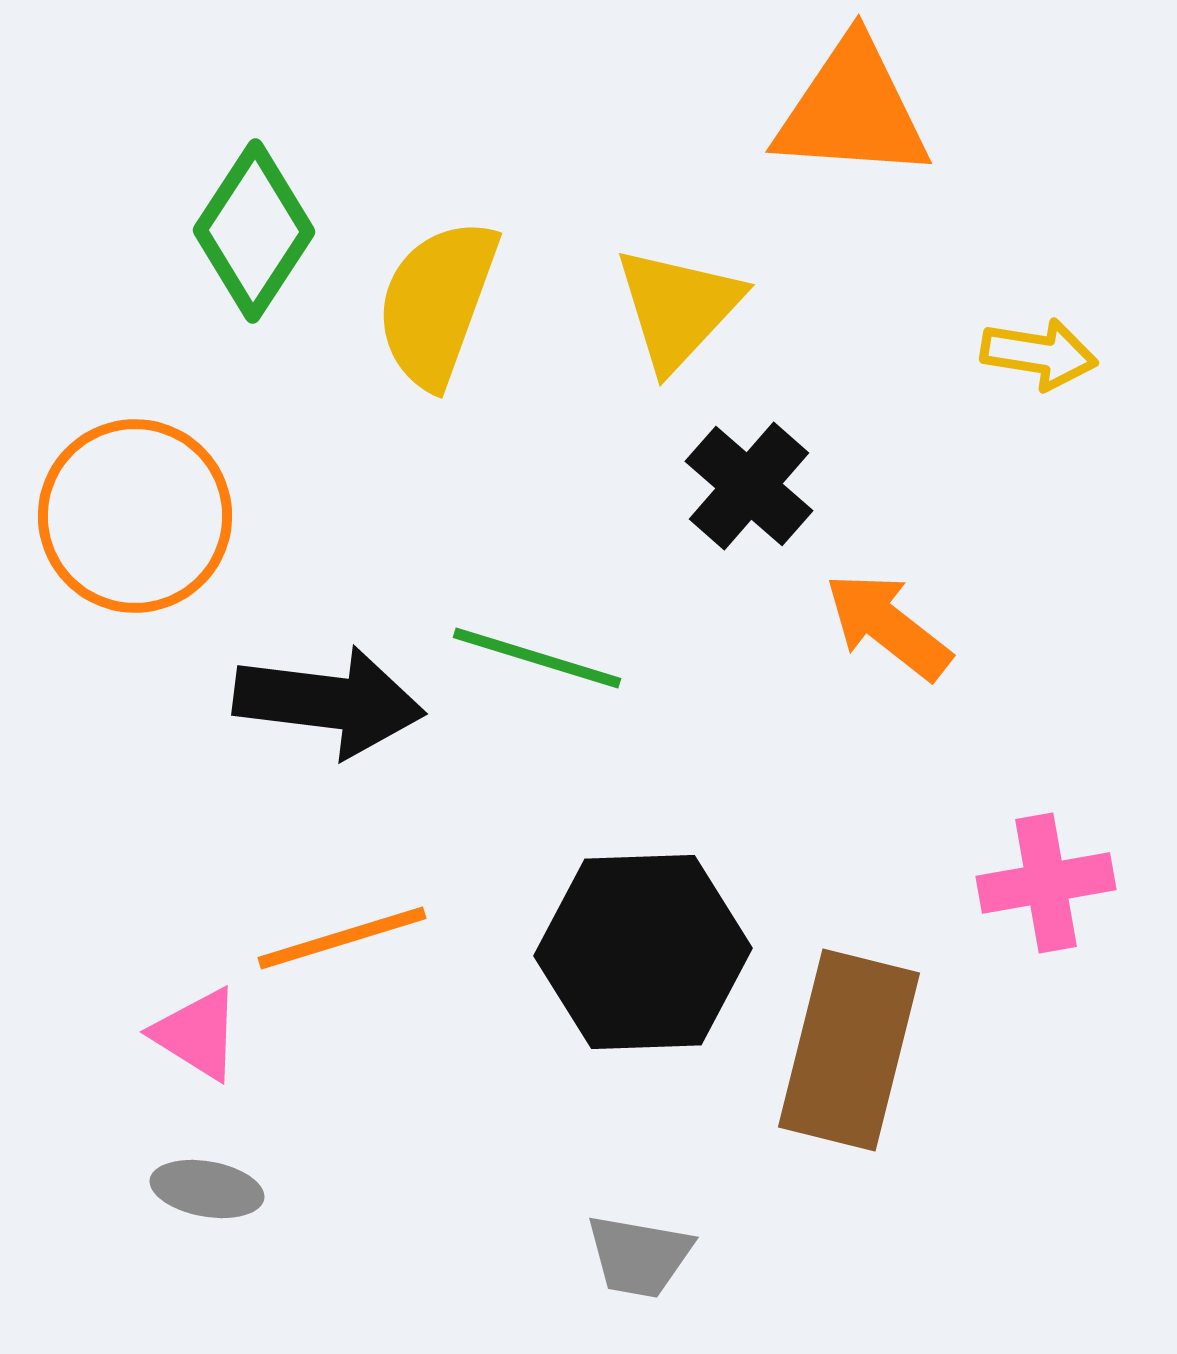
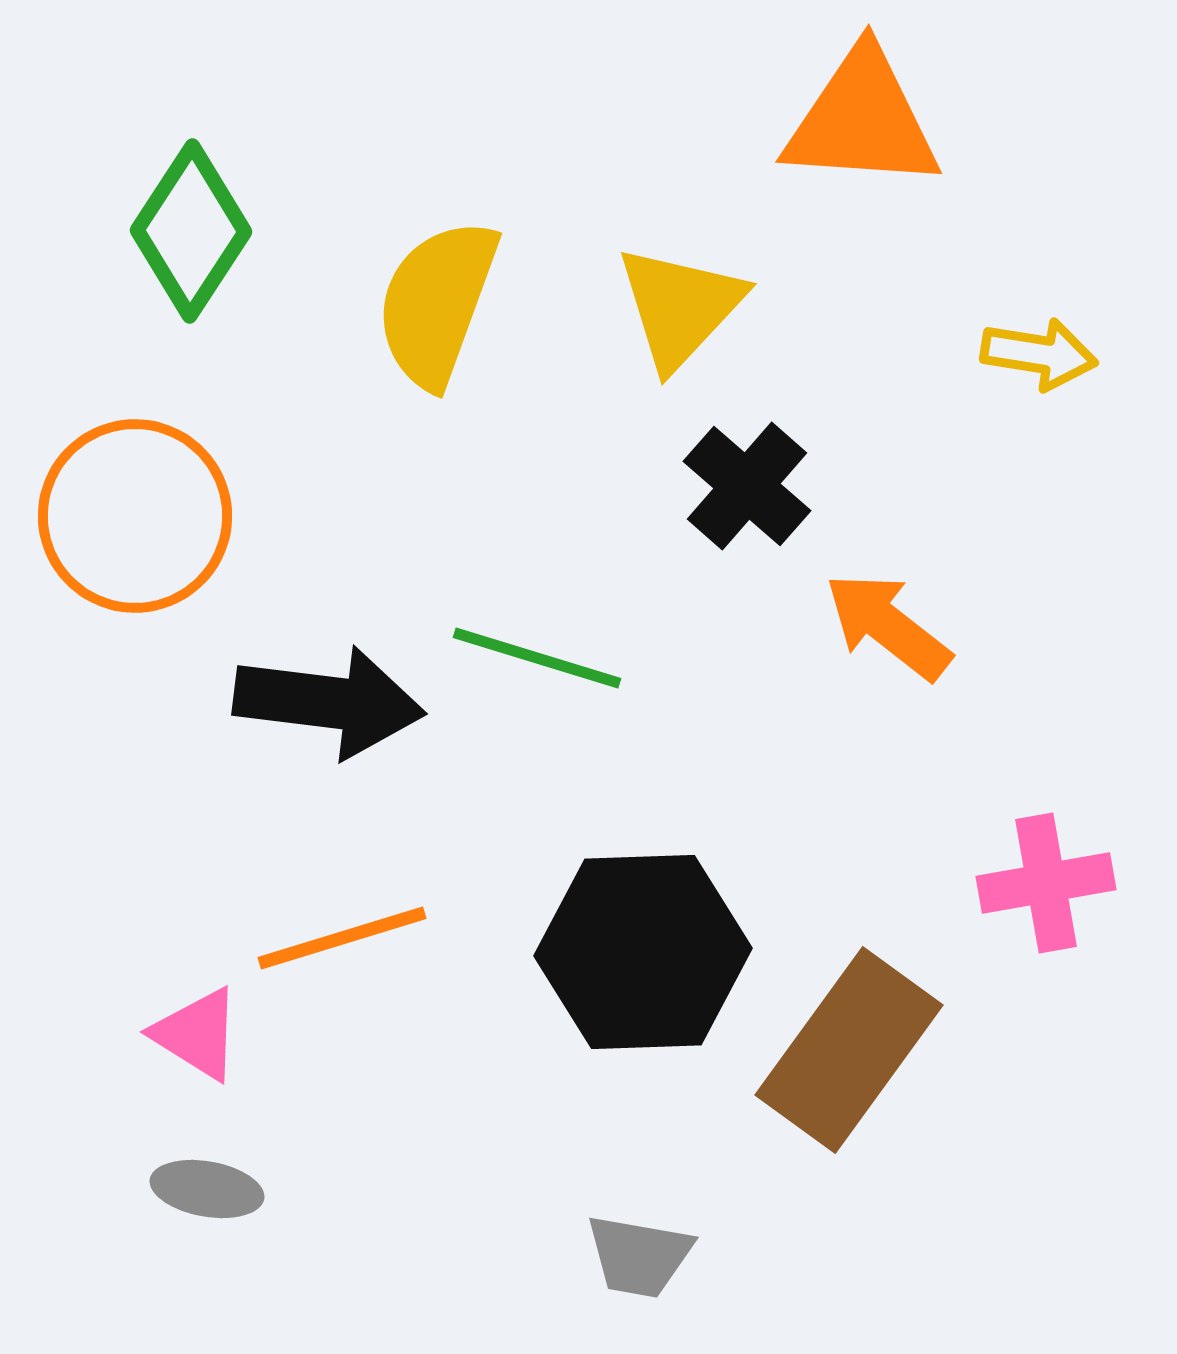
orange triangle: moved 10 px right, 10 px down
green diamond: moved 63 px left
yellow triangle: moved 2 px right, 1 px up
black cross: moved 2 px left
brown rectangle: rotated 22 degrees clockwise
